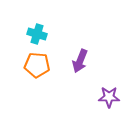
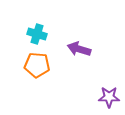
purple arrow: moved 1 px left, 12 px up; rotated 85 degrees clockwise
